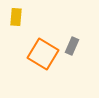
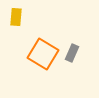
gray rectangle: moved 7 px down
